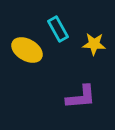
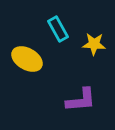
yellow ellipse: moved 9 px down
purple L-shape: moved 3 px down
